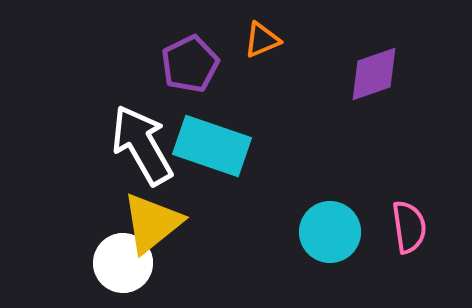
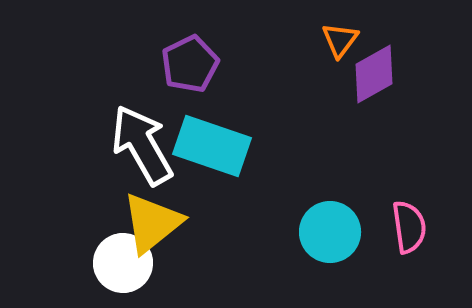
orange triangle: moved 78 px right; rotated 30 degrees counterclockwise
purple diamond: rotated 10 degrees counterclockwise
